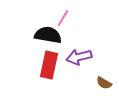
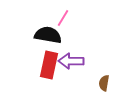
purple arrow: moved 8 px left, 4 px down; rotated 15 degrees clockwise
brown semicircle: rotated 70 degrees clockwise
